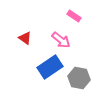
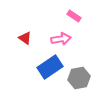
pink arrow: moved 1 px up; rotated 48 degrees counterclockwise
gray hexagon: rotated 20 degrees counterclockwise
